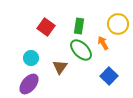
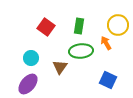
yellow circle: moved 1 px down
orange arrow: moved 3 px right
green ellipse: moved 1 px down; rotated 50 degrees counterclockwise
blue square: moved 1 px left, 4 px down; rotated 18 degrees counterclockwise
purple ellipse: moved 1 px left
